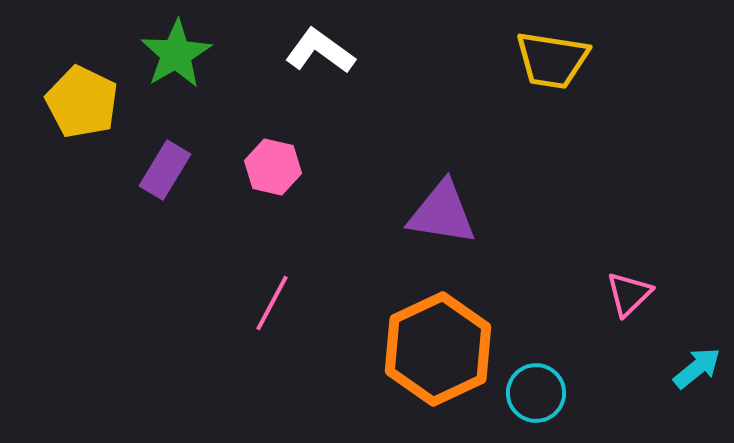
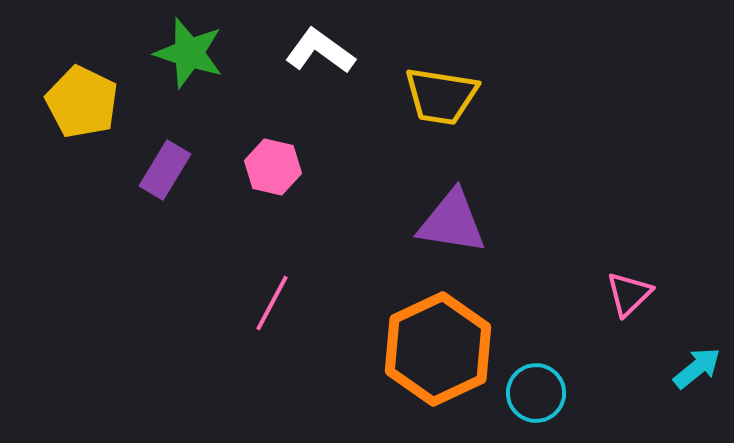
green star: moved 13 px right, 1 px up; rotated 24 degrees counterclockwise
yellow trapezoid: moved 111 px left, 36 px down
purple triangle: moved 10 px right, 9 px down
